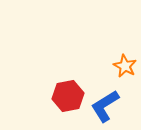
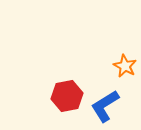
red hexagon: moved 1 px left
